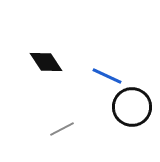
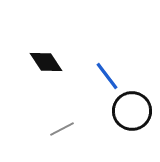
blue line: rotated 28 degrees clockwise
black circle: moved 4 px down
